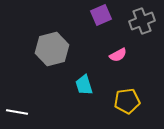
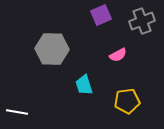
gray hexagon: rotated 16 degrees clockwise
